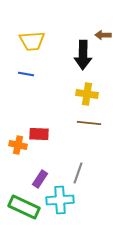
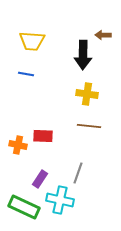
yellow trapezoid: rotated 8 degrees clockwise
brown line: moved 3 px down
red rectangle: moved 4 px right, 2 px down
cyan cross: rotated 16 degrees clockwise
